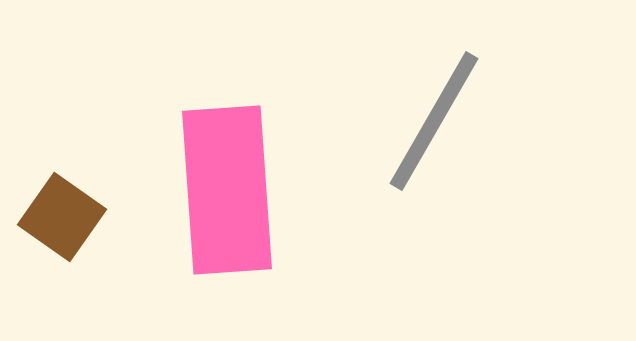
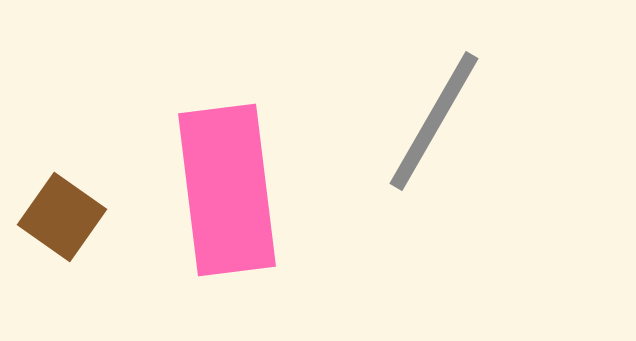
pink rectangle: rotated 3 degrees counterclockwise
